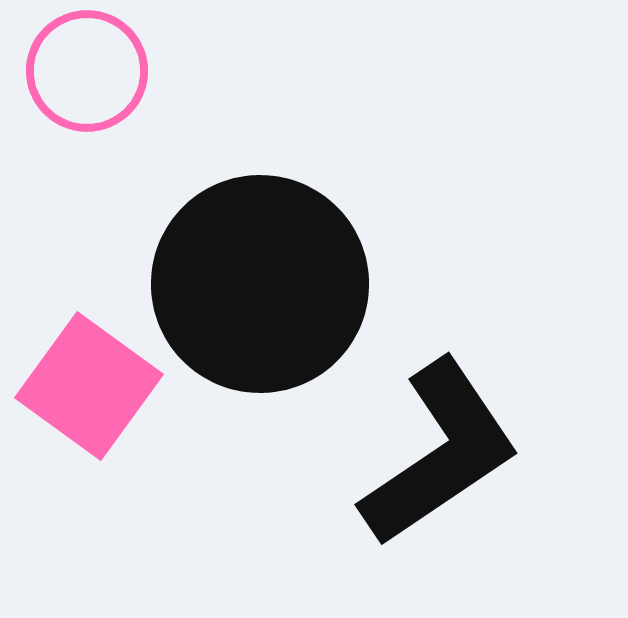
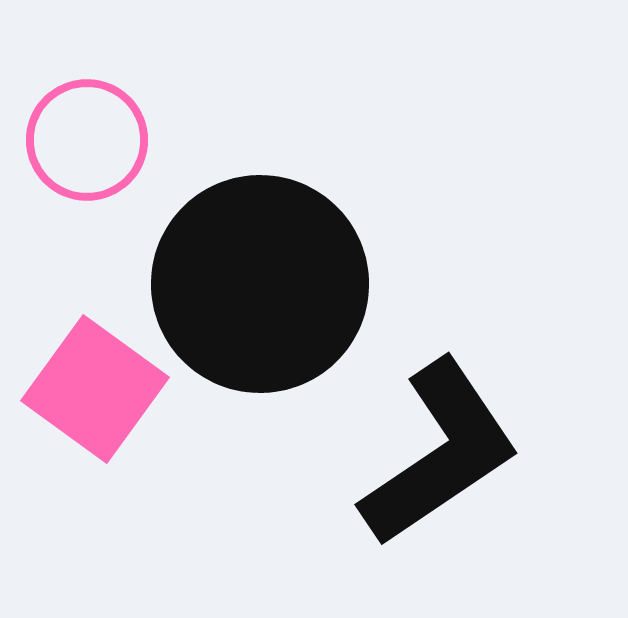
pink circle: moved 69 px down
pink square: moved 6 px right, 3 px down
